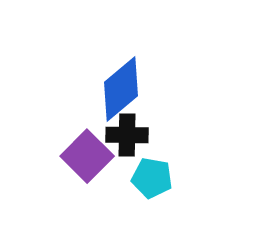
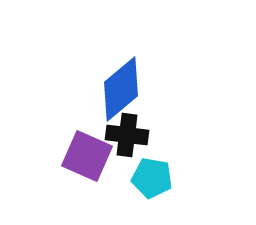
black cross: rotated 6 degrees clockwise
purple square: rotated 21 degrees counterclockwise
